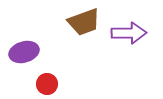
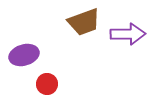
purple arrow: moved 1 px left, 1 px down
purple ellipse: moved 3 px down
